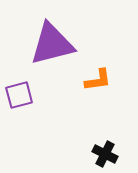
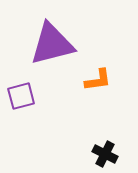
purple square: moved 2 px right, 1 px down
